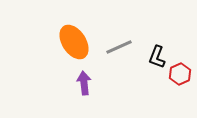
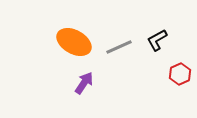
orange ellipse: rotated 28 degrees counterclockwise
black L-shape: moved 17 px up; rotated 40 degrees clockwise
purple arrow: rotated 40 degrees clockwise
